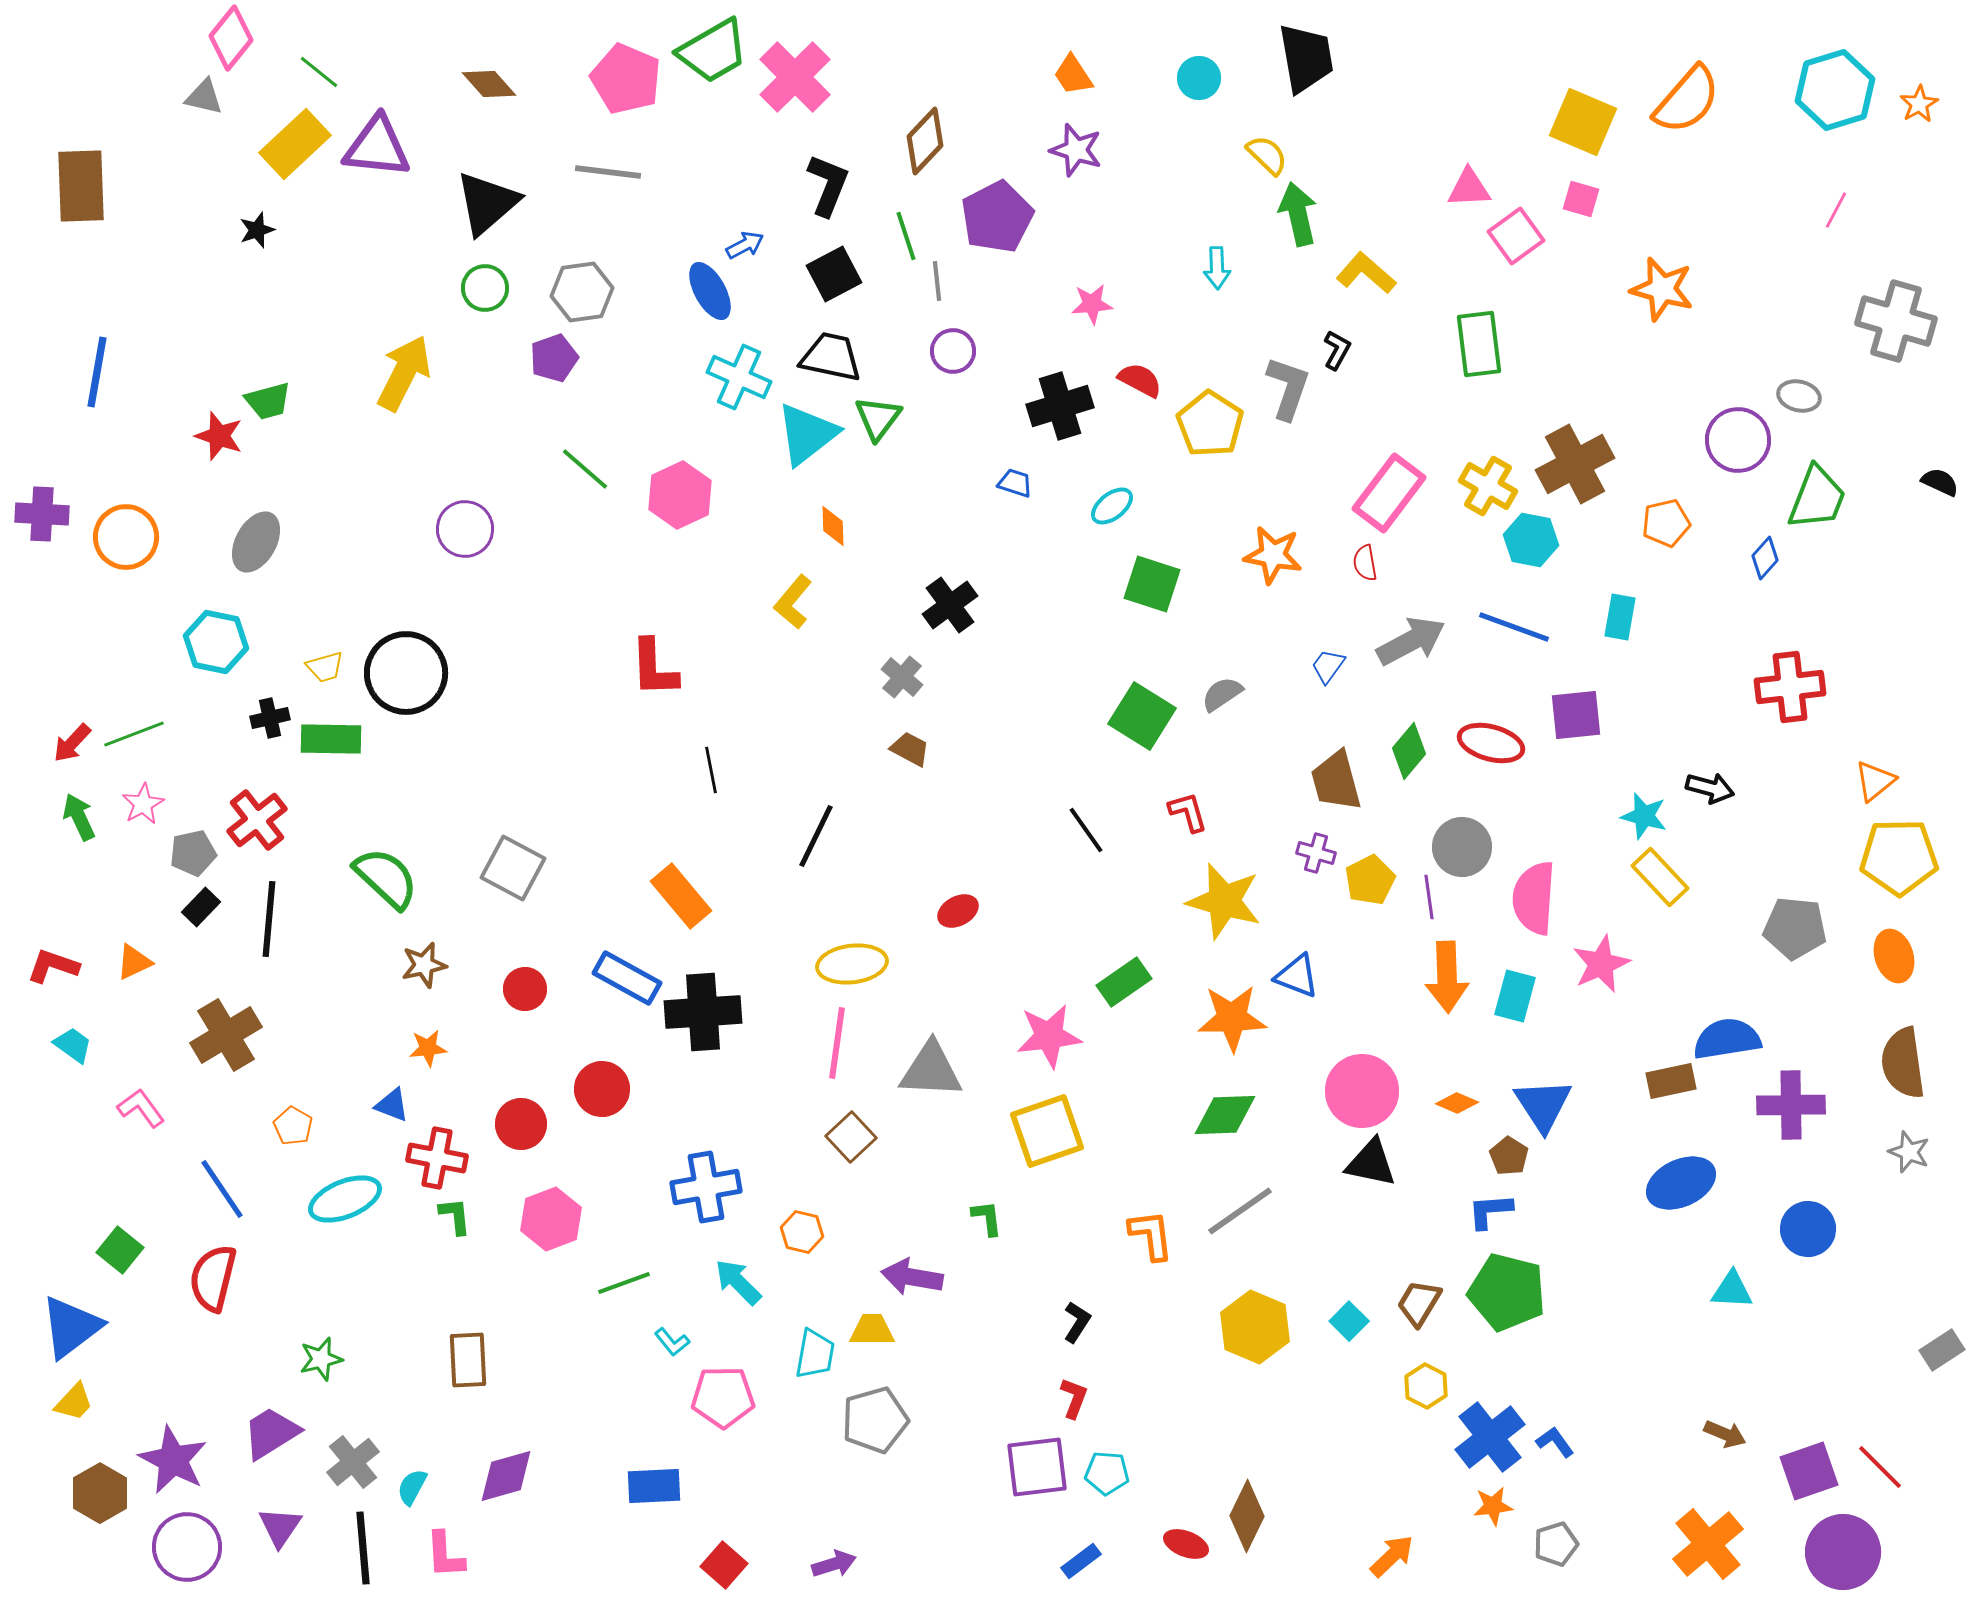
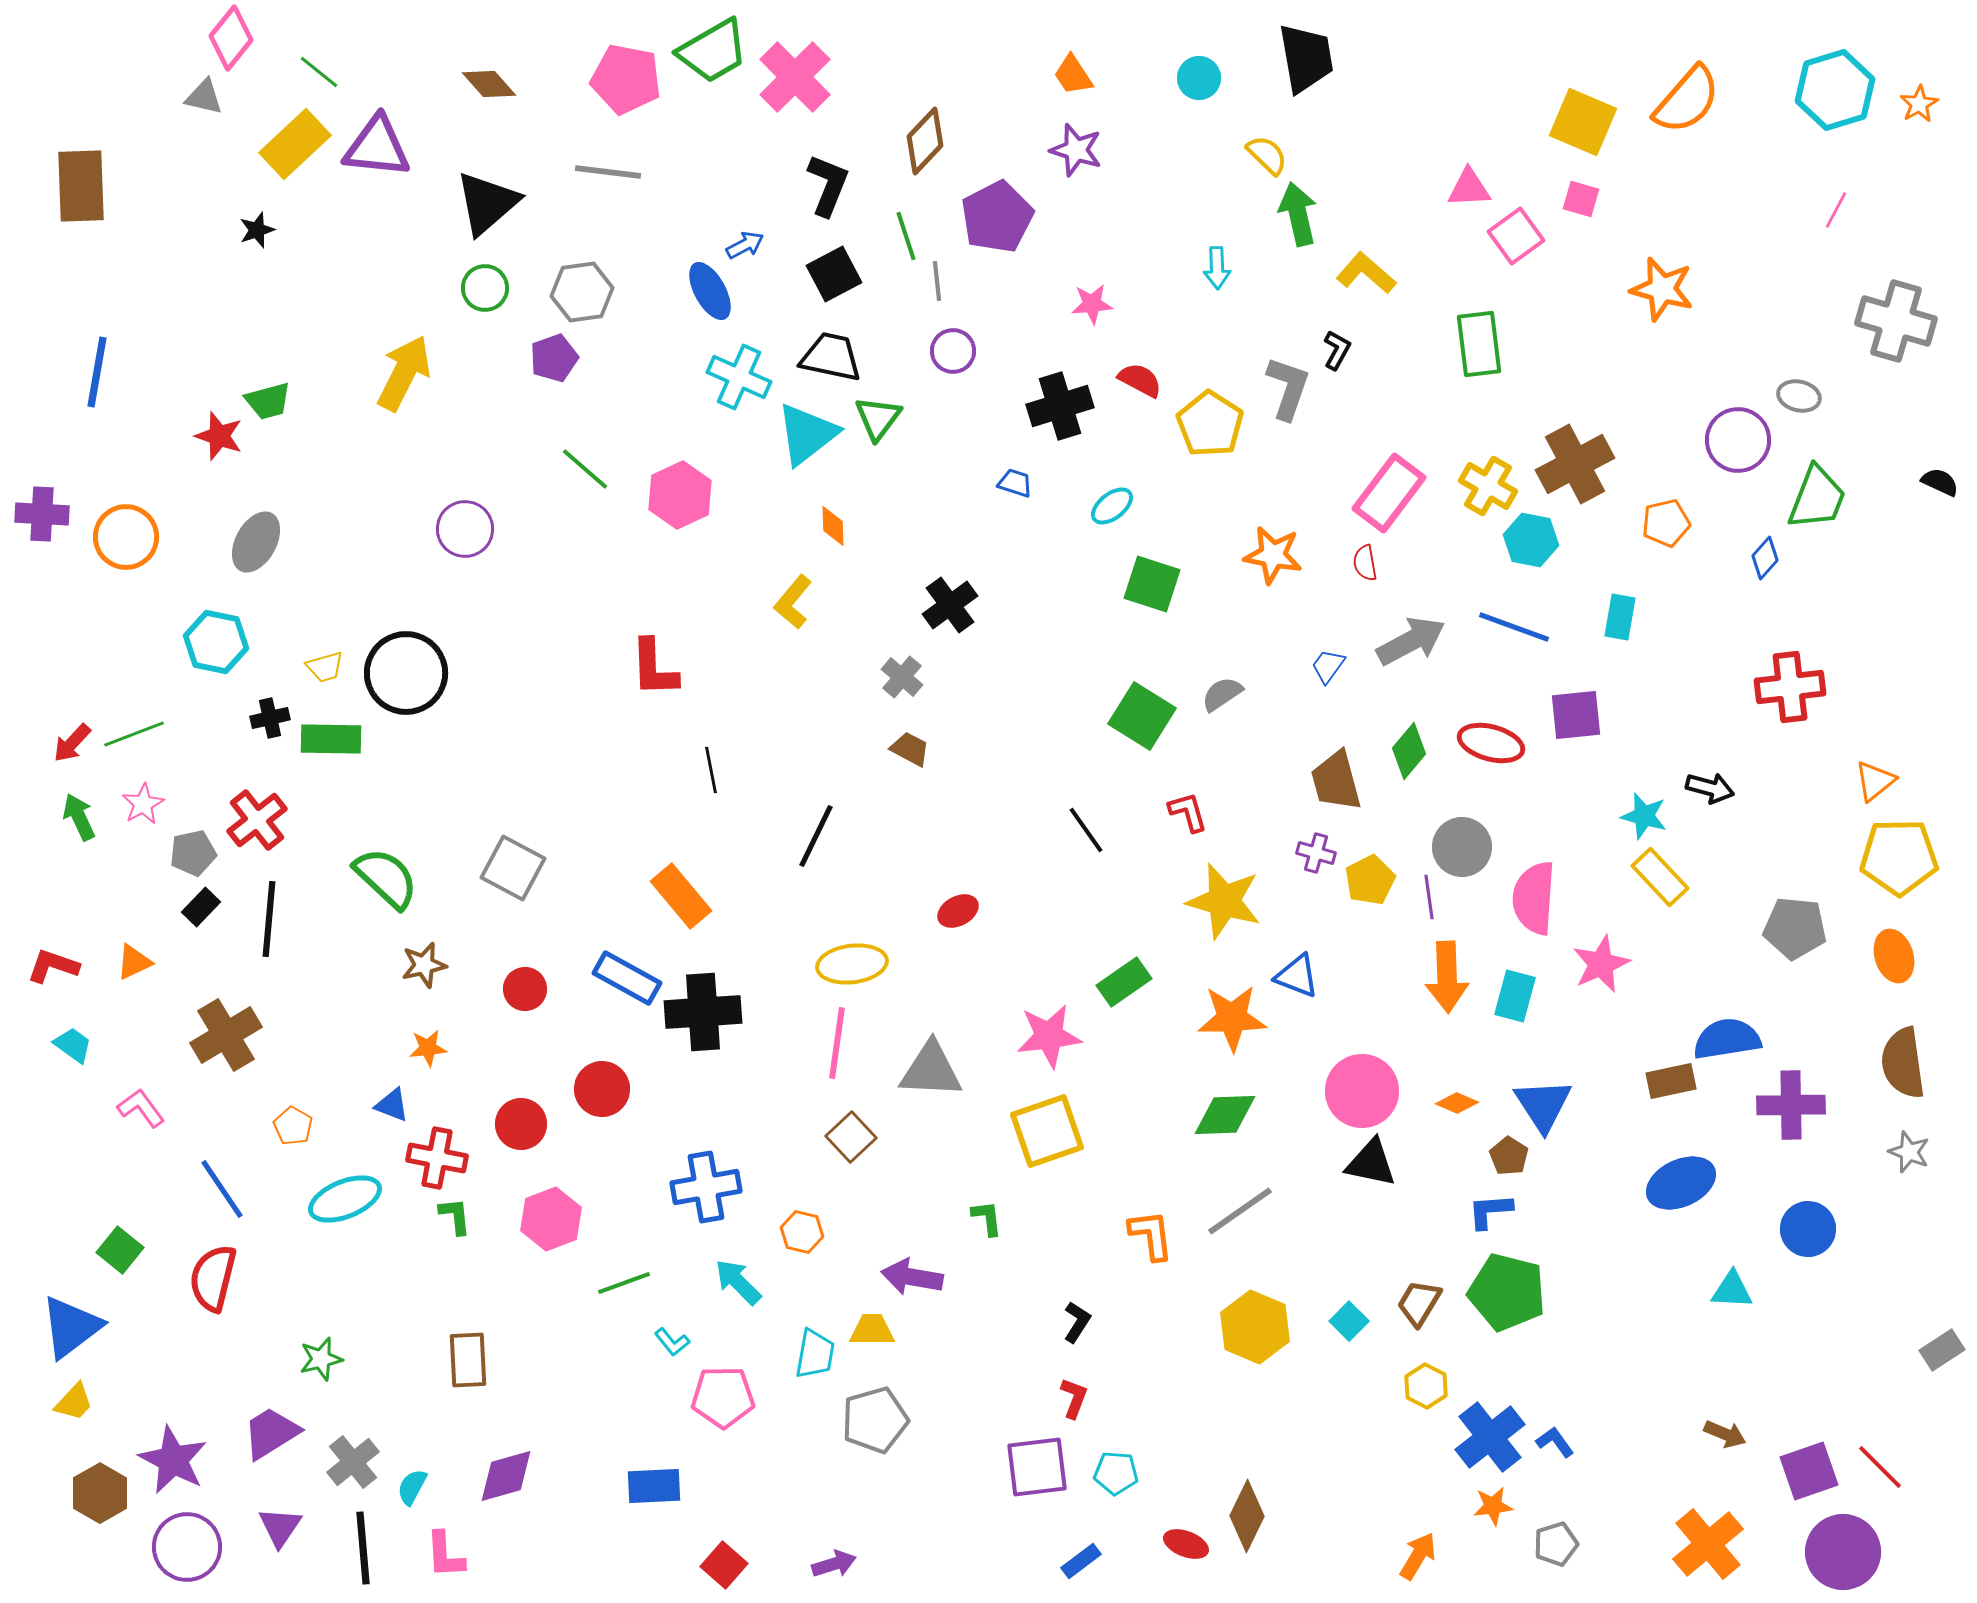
pink pentagon at (626, 79): rotated 12 degrees counterclockwise
cyan pentagon at (1107, 1473): moved 9 px right
orange arrow at (1392, 1556): moved 26 px right; rotated 15 degrees counterclockwise
